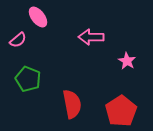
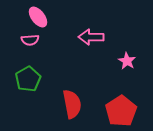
pink semicircle: moved 12 px right; rotated 36 degrees clockwise
green pentagon: rotated 20 degrees clockwise
